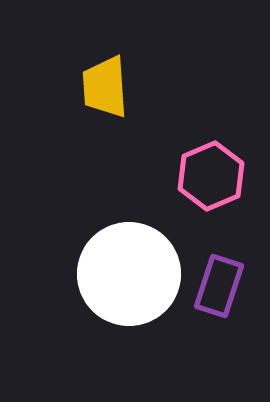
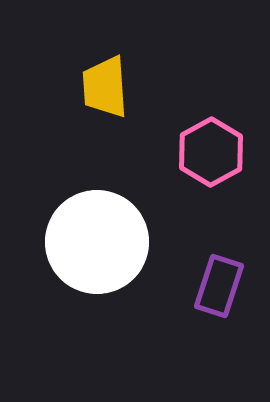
pink hexagon: moved 24 px up; rotated 6 degrees counterclockwise
white circle: moved 32 px left, 32 px up
